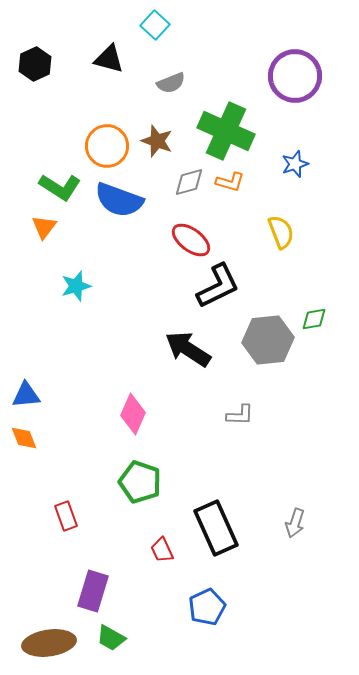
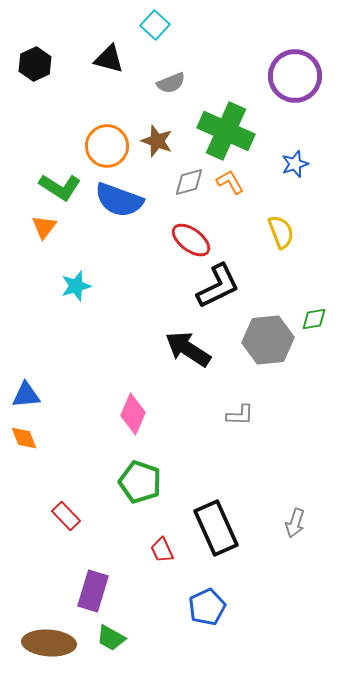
orange L-shape: rotated 136 degrees counterclockwise
red rectangle: rotated 24 degrees counterclockwise
brown ellipse: rotated 12 degrees clockwise
